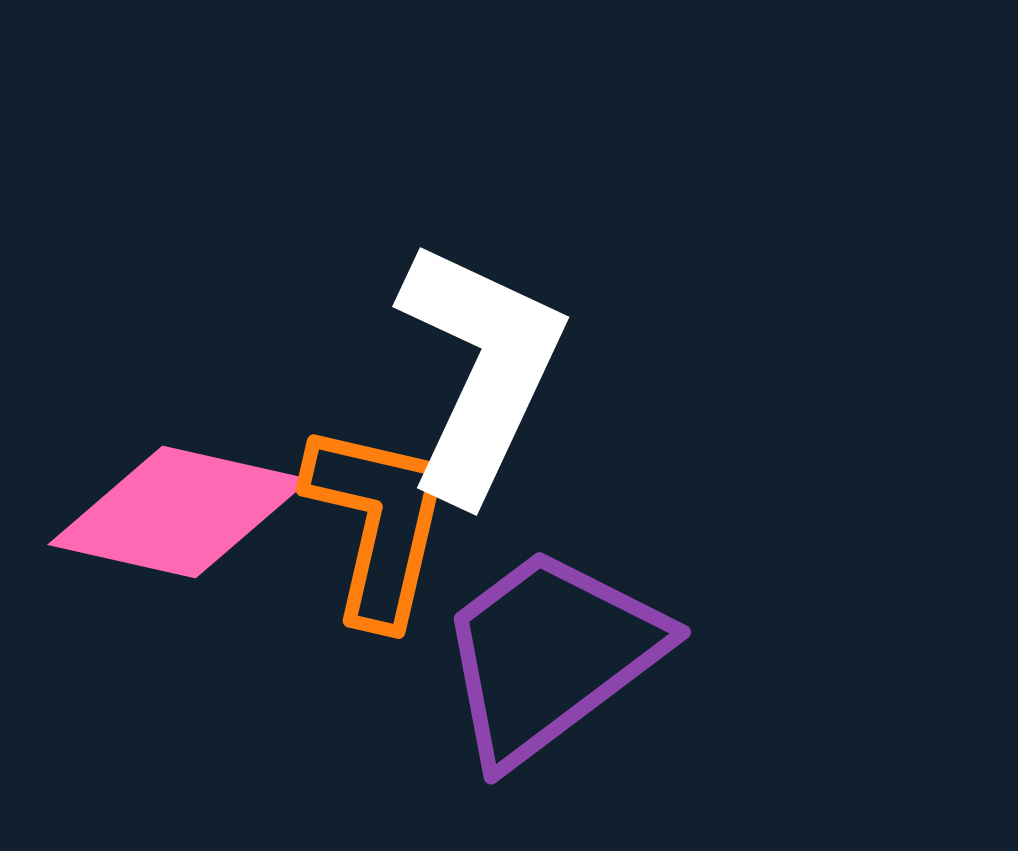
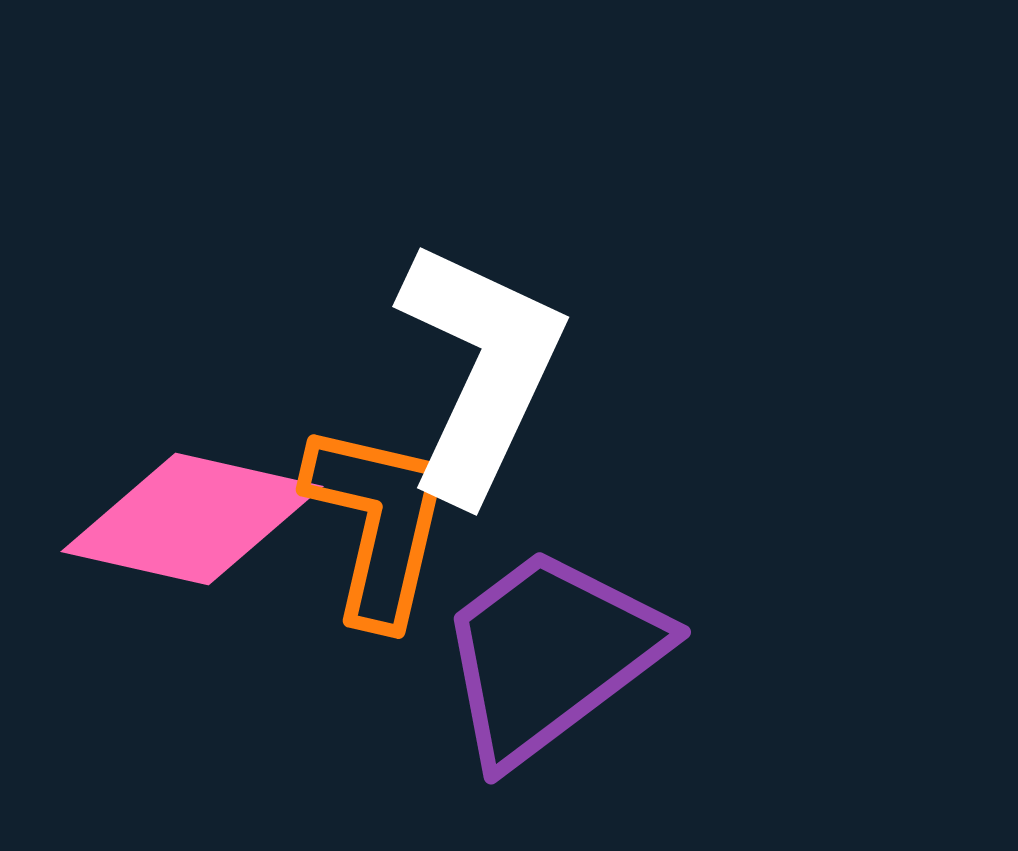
pink diamond: moved 13 px right, 7 px down
